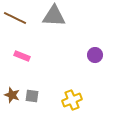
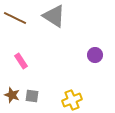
gray triangle: rotated 30 degrees clockwise
pink rectangle: moved 1 px left, 5 px down; rotated 35 degrees clockwise
